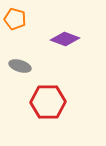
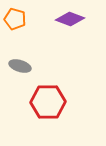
purple diamond: moved 5 px right, 20 px up
